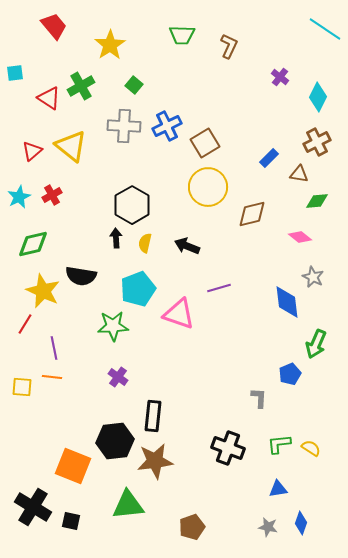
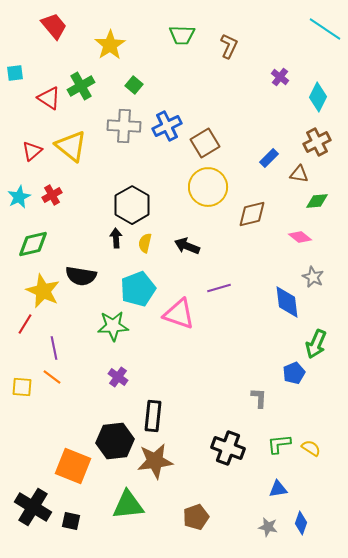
blue pentagon at (290, 374): moved 4 px right, 1 px up
orange line at (52, 377): rotated 30 degrees clockwise
brown pentagon at (192, 527): moved 4 px right, 10 px up
